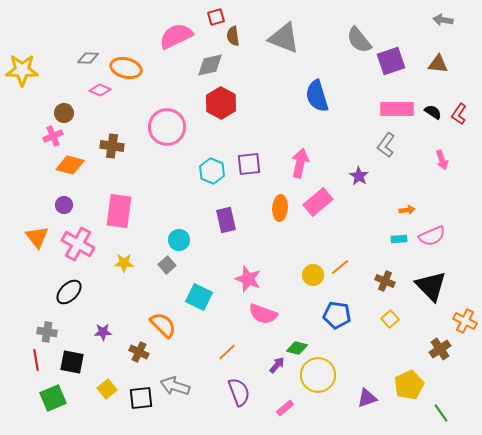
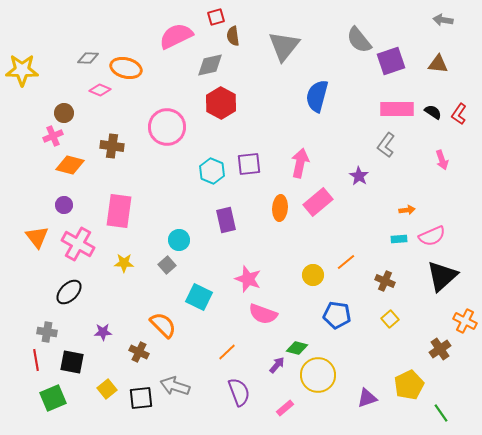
gray triangle at (284, 38): moved 8 px down; rotated 48 degrees clockwise
blue semicircle at (317, 96): rotated 32 degrees clockwise
orange line at (340, 267): moved 6 px right, 5 px up
black triangle at (431, 286): moved 11 px right, 10 px up; rotated 32 degrees clockwise
